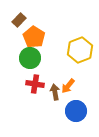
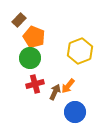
orange pentagon: rotated 10 degrees counterclockwise
yellow hexagon: moved 1 px down
red cross: rotated 24 degrees counterclockwise
brown arrow: rotated 35 degrees clockwise
blue circle: moved 1 px left, 1 px down
